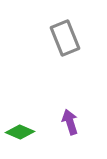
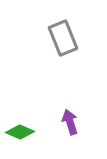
gray rectangle: moved 2 px left
